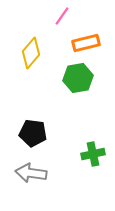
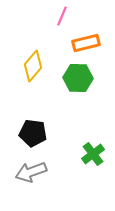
pink line: rotated 12 degrees counterclockwise
yellow diamond: moved 2 px right, 13 px down
green hexagon: rotated 12 degrees clockwise
green cross: rotated 25 degrees counterclockwise
gray arrow: moved 1 px up; rotated 28 degrees counterclockwise
